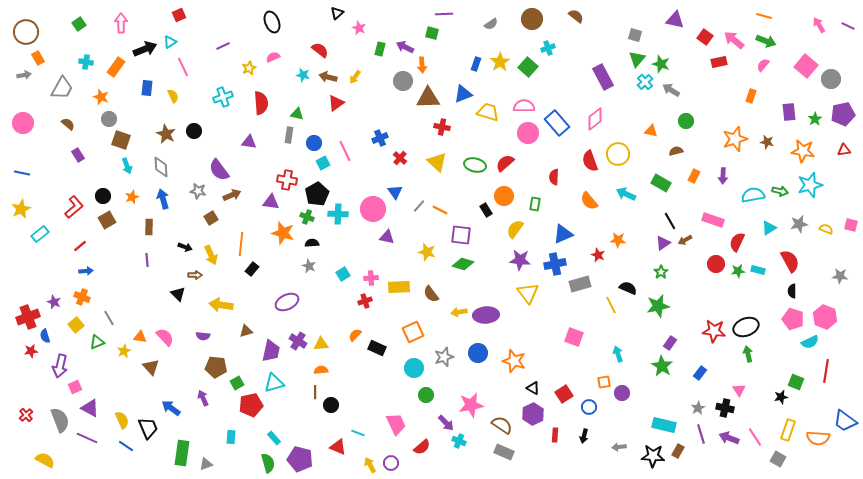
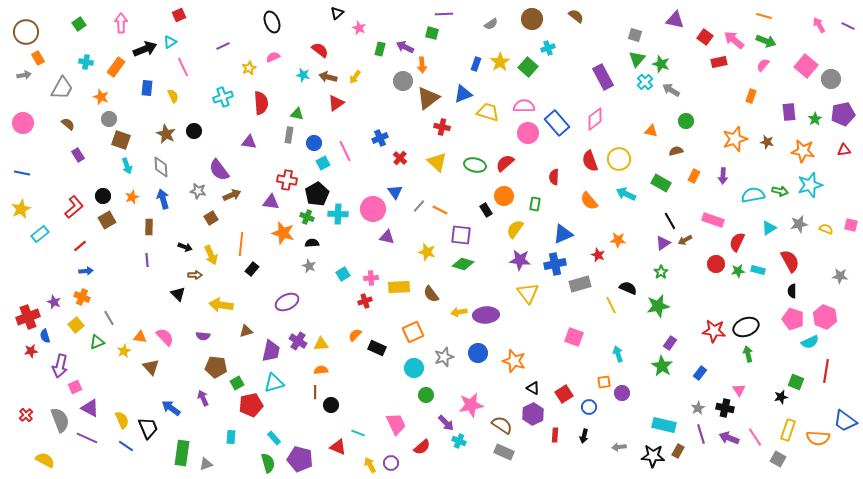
brown triangle at (428, 98): rotated 35 degrees counterclockwise
yellow circle at (618, 154): moved 1 px right, 5 px down
